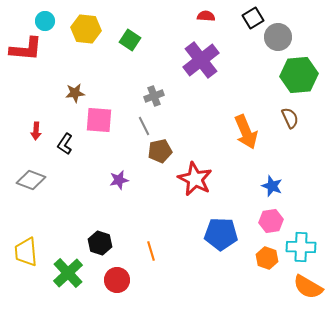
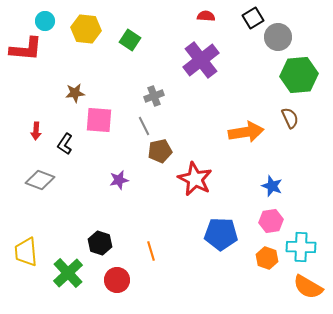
orange arrow: rotated 76 degrees counterclockwise
gray diamond: moved 9 px right
